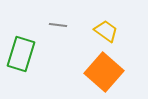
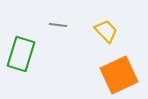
yellow trapezoid: rotated 10 degrees clockwise
orange square: moved 15 px right, 3 px down; rotated 24 degrees clockwise
